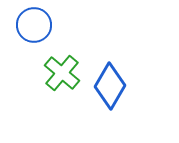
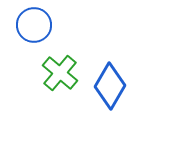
green cross: moved 2 px left
